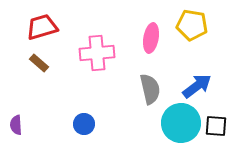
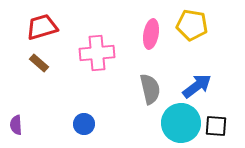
pink ellipse: moved 4 px up
